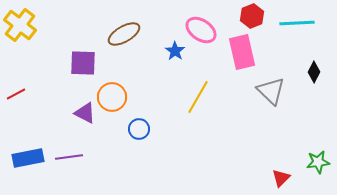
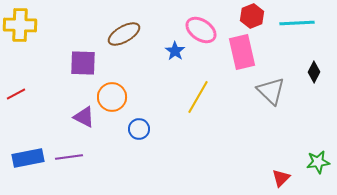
yellow cross: rotated 36 degrees counterclockwise
purple triangle: moved 1 px left, 4 px down
